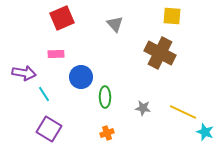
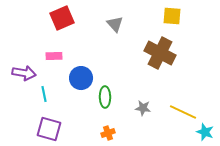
pink rectangle: moved 2 px left, 2 px down
blue circle: moved 1 px down
cyan line: rotated 21 degrees clockwise
purple square: rotated 15 degrees counterclockwise
orange cross: moved 1 px right
